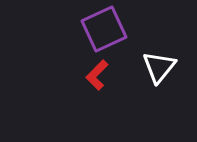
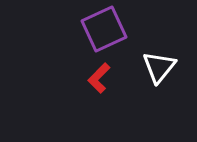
red L-shape: moved 2 px right, 3 px down
